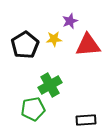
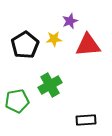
green pentagon: moved 16 px left, 8 px up
